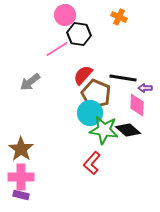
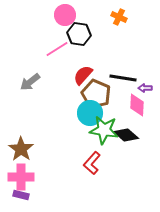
black diamond: moved 2 px left, 5 px down
